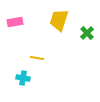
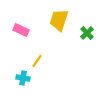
pink rectangle: moved 6 px right, 8 px down; rotated 35 degrees clockwise
yellow line: moved 3 px down; rotated 64 degrees counterclockwise
